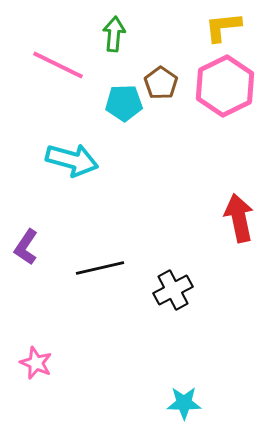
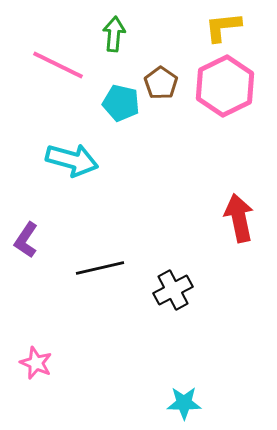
cyan pentagon: moved 3 px left; rotated 15 degrees clockwise
purple L-shape: moved 7 px up
